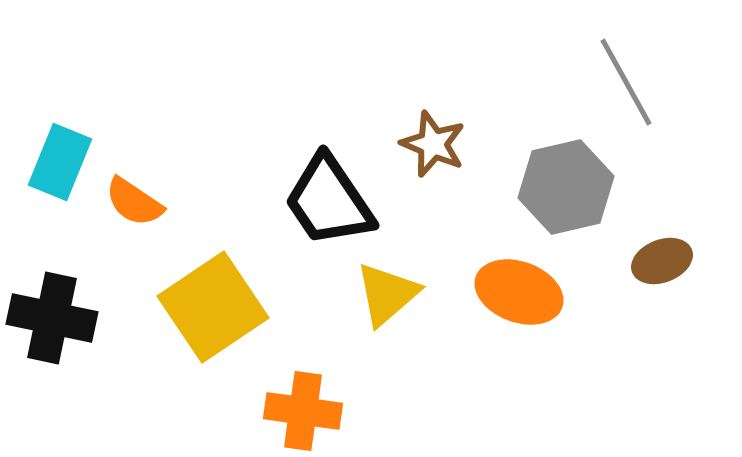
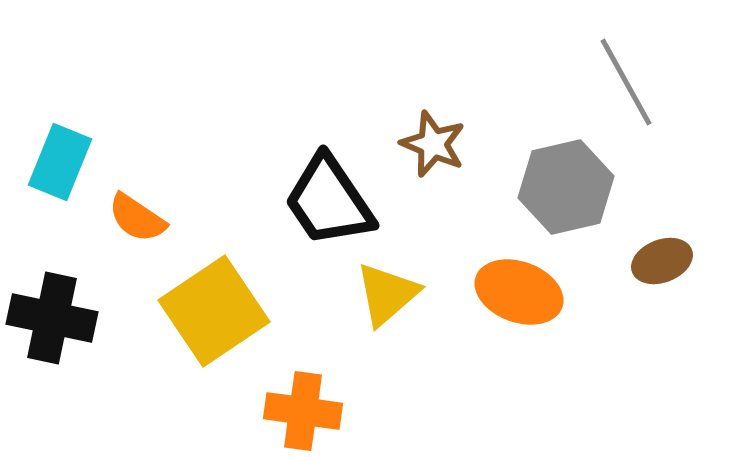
orange semicircle: moved 3 px right, 16 px down
yellow square: moved 1 px right, 4 px down
